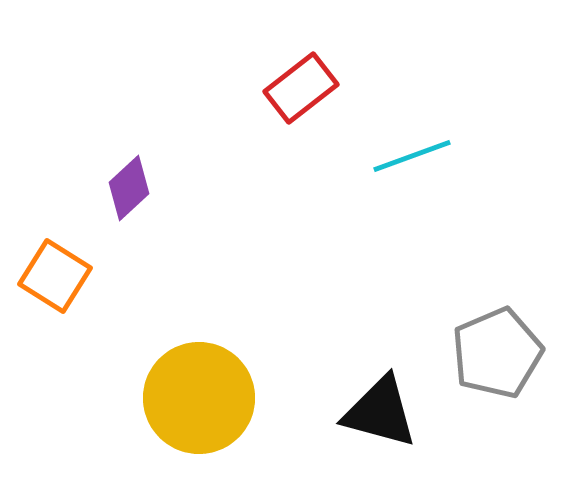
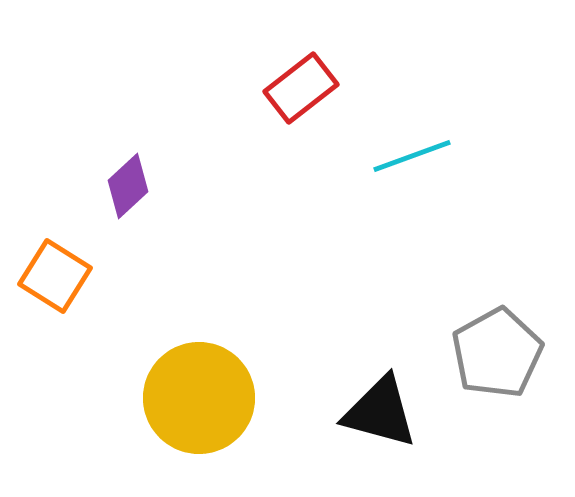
purple diamond: moved 1 px left, 2 px up
gray pentagon: rotated 6 degrees counterclockwise
